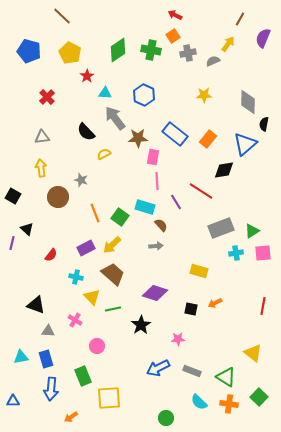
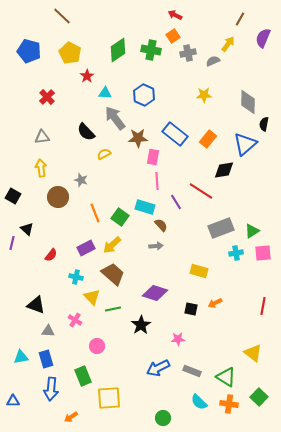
green circle at (166, 418): moved 3 px left
